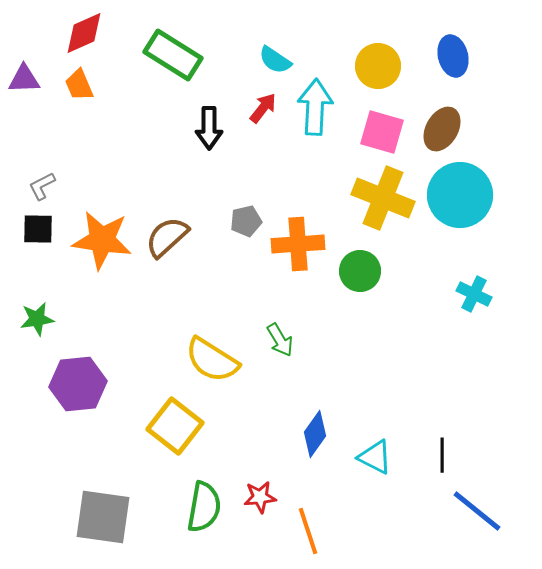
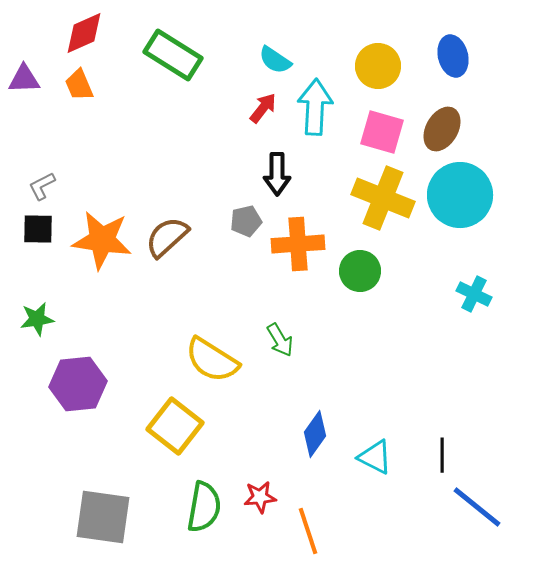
black arrow: moved 68 px right, 46 px down
blue line: moved 4 px up
